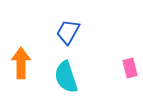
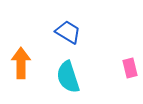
blue trapezoid: rotated 92 degrees clockwise
cyan semicircle: moved 2 px right
